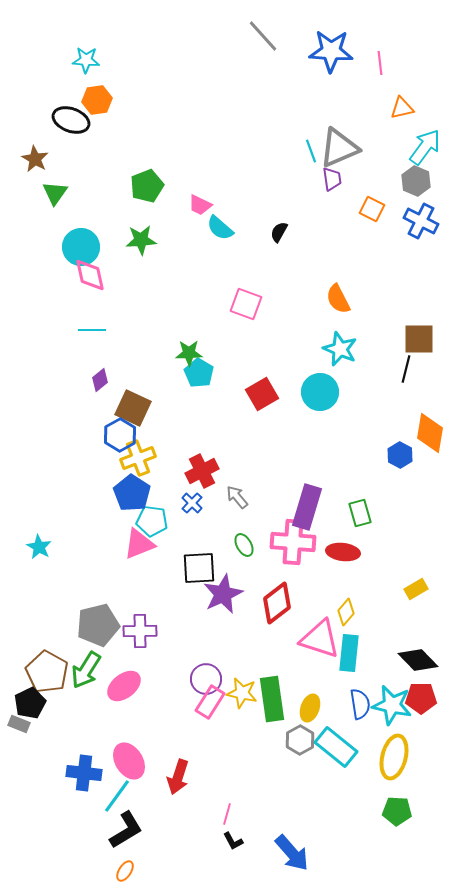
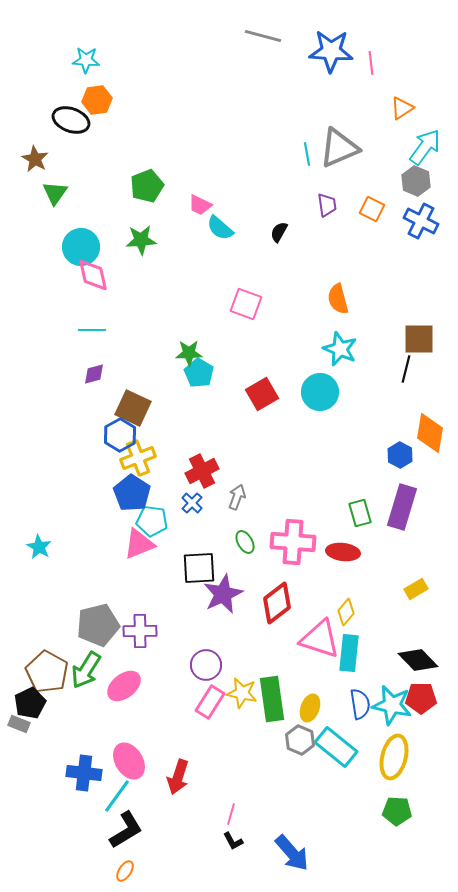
gray line at (263, 36): rotated 33 degrees counterclockwise
pink line at (380, 63): moved 9 px left
orange triangle at (402, 108): rotated 20 degrees counterclockwise
cyan line at (311, 151): moved 4 px left, 3 px down; rotated 10 degrees clockwise
purple trapezoid at (332, 179): moved 5 px left, 26 px down
pink diamond at (90, 275): moved 3 px right
orange semicircle at (338, 299): rotated 12 degrees clockwise
purple diamond at (100, 380): moved 6 px left, 6 px up; rotated 25 degrees clockwise
gray arrow at (237, 497): rotated 60 degrees clockwise
purple rectangle at (307, 507): moved 95 px right
green ellipse at (244, 545): moved 1 px right, 3 px up
purple circle at (206, 679): moved 14 px up
gray hexagon at (300, 740): rotated 8 degrees counterclockwise
pink line at (227, 814): moved 4 px right
